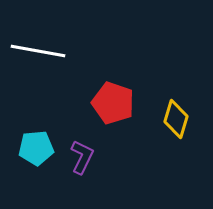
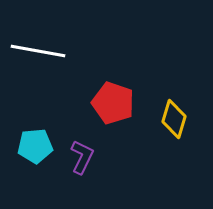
yellow diamond: moved 2 px left
cyan pentagon: moved 1 px left, 2 px up
